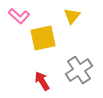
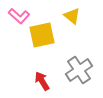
yellow triangle: rotated 30 degrees counterclockwise
yellow square: moved 1 px left, 3 px up
